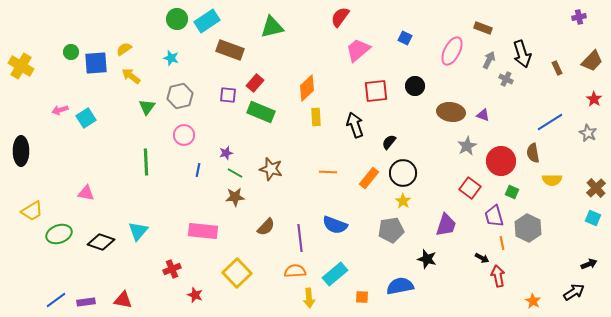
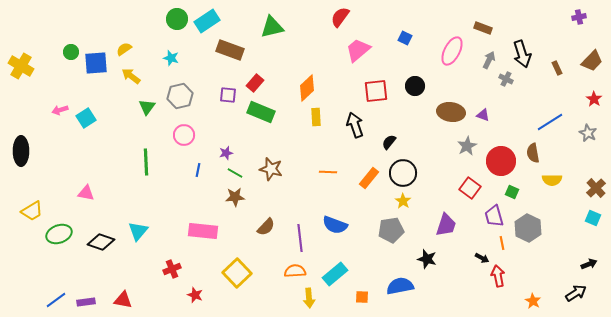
black arrow at (574, 292): moved 2 px right, 1 px down
